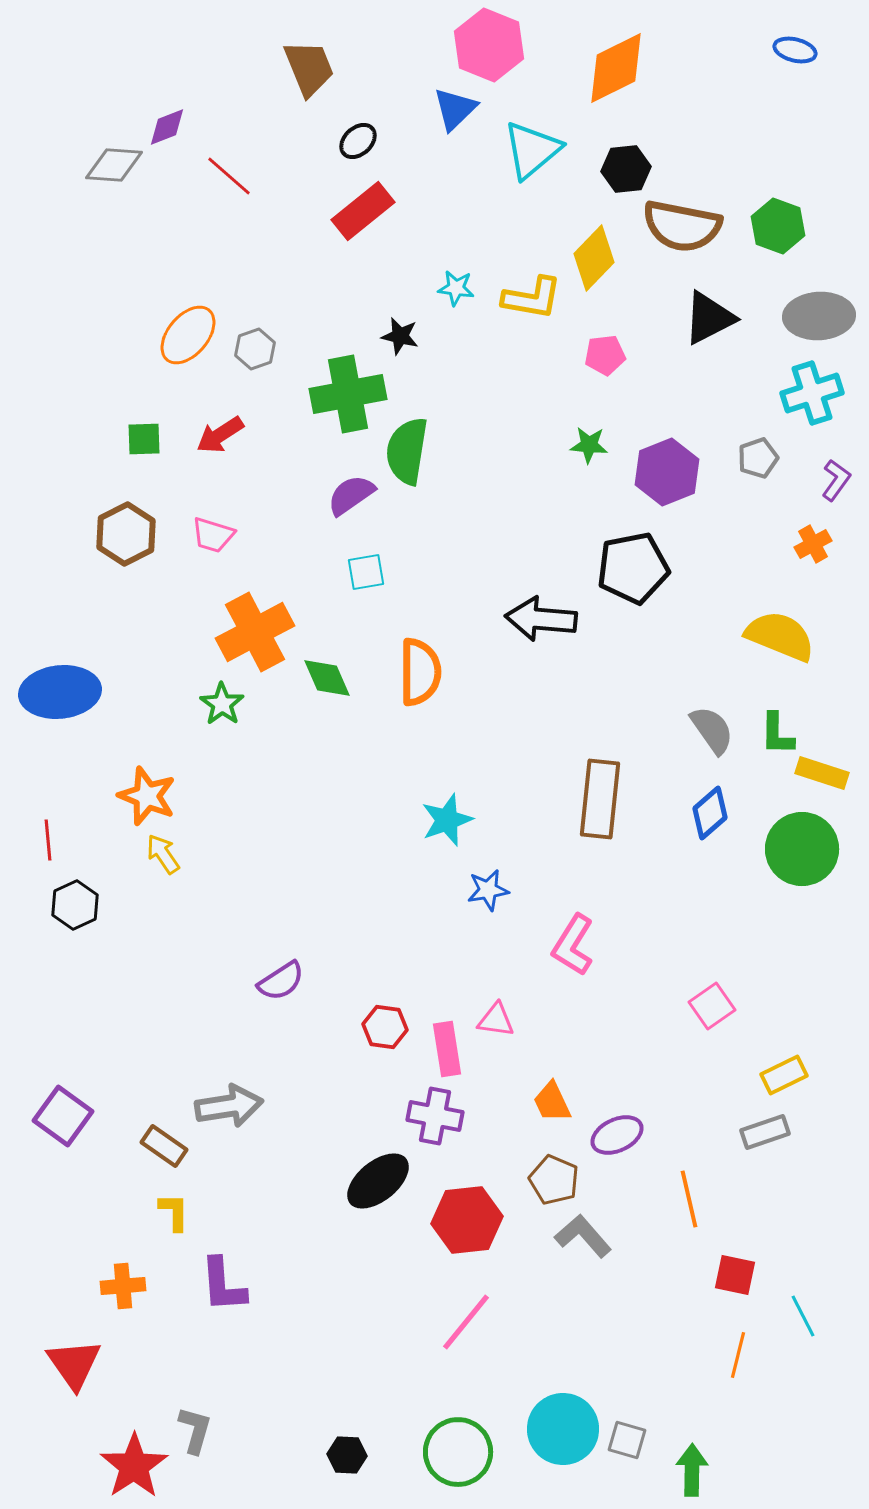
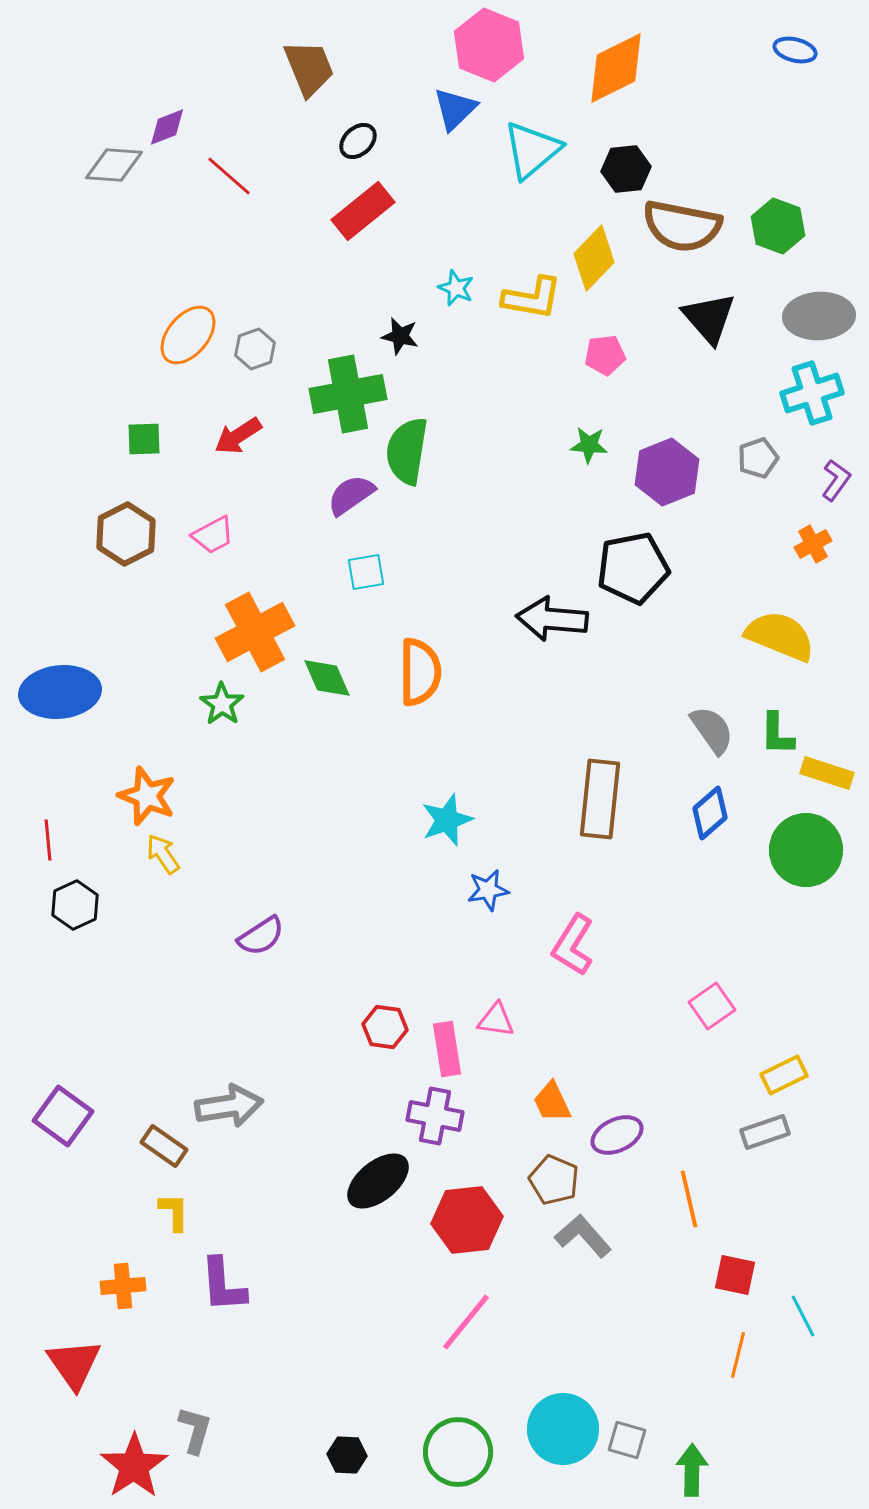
cyan star at (456, 288): rotated 15 degrees clockwise
black triangle at (709, 318): rotated 44 degrees counterclockwise
red arrow at (220, 435): moved 18 px right, 1 px down
pink trapezoid at (213, 535): rotated 45 degrees counterclockwise
black arrow at (541, 619): moved 11 px right
yellow rectangle at (822, 773): moved 5 px right
green circle at (802, 849): moved 4 px right, 1 px down
purple semicircle at (281, 981): moved 20 px left, 45 px up
